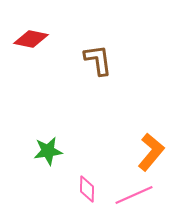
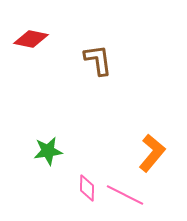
orange L-shape: moved 1 px right, 1 px down
pink diamond: moved 1 px up
pink line: moved 9 px left; rotated 51 degrees clockwise
